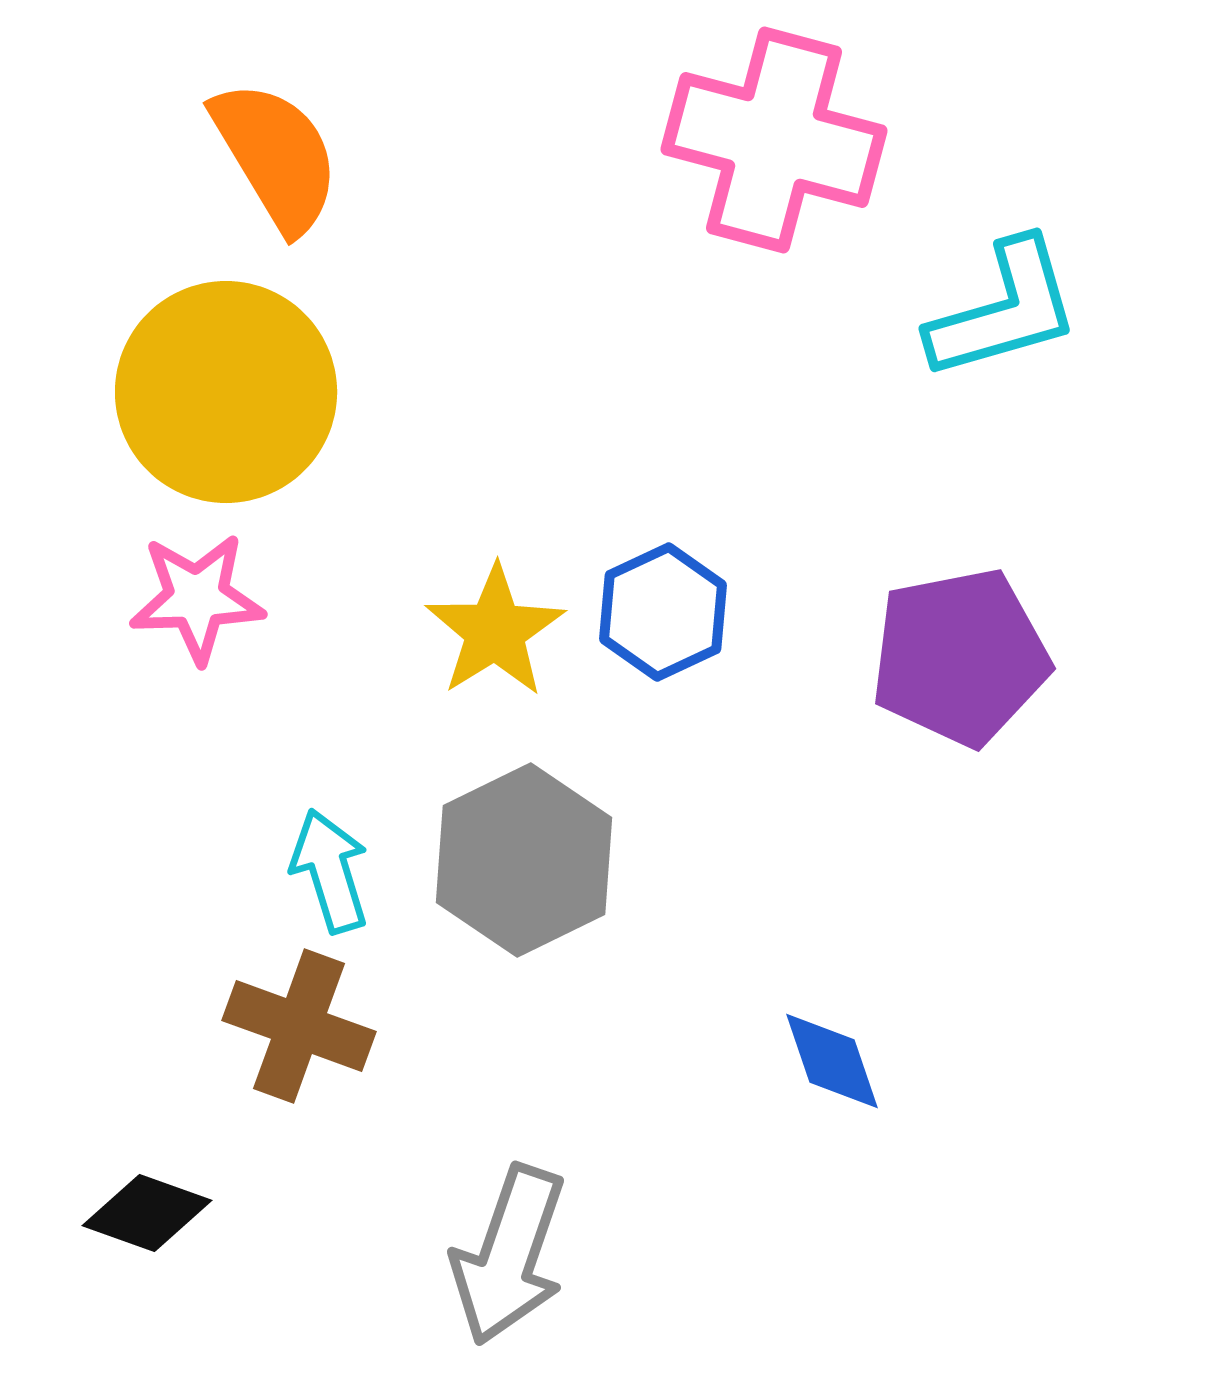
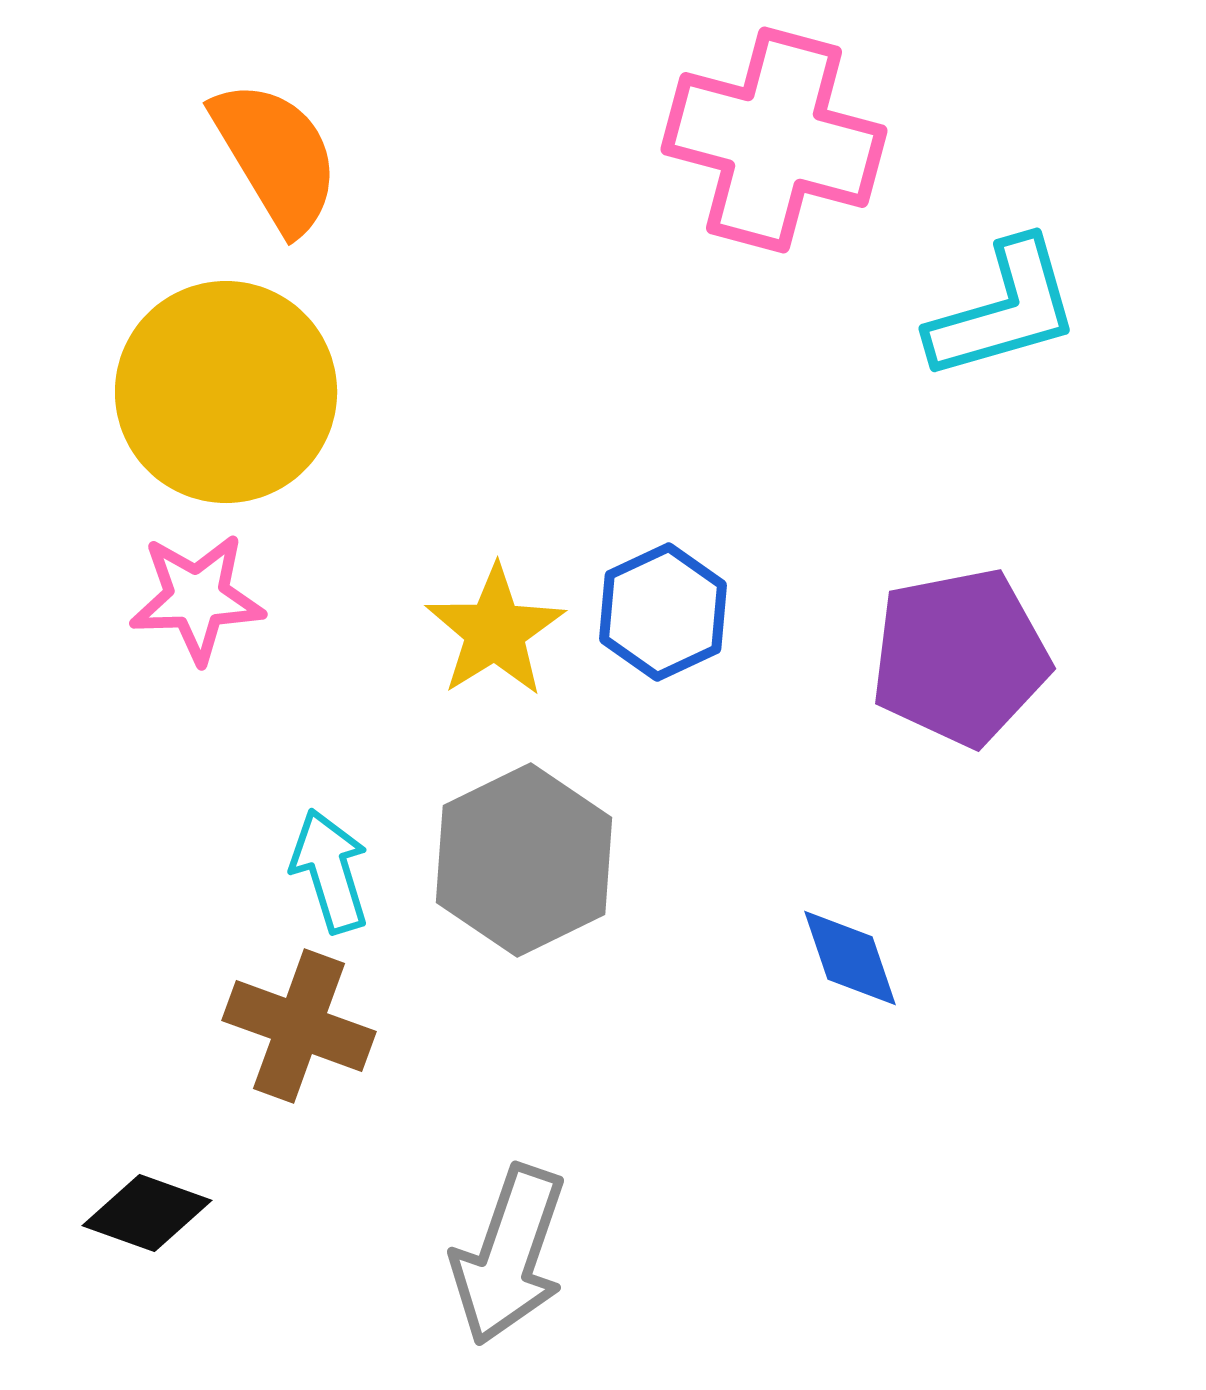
blue diamond: moved 18 px right, 103 px up
